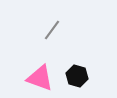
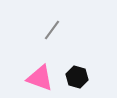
black hexagon: moved 1 px down
